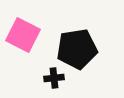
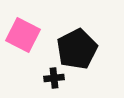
black pentagon: rotated 18 degrees counterclockwise
